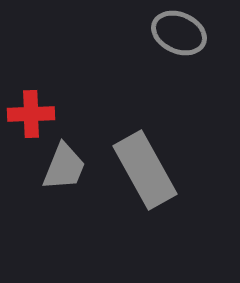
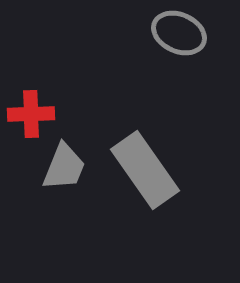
gray rectangle: rotated 6 degrees counterclockwise
